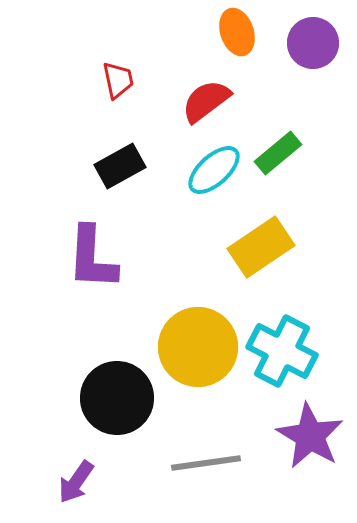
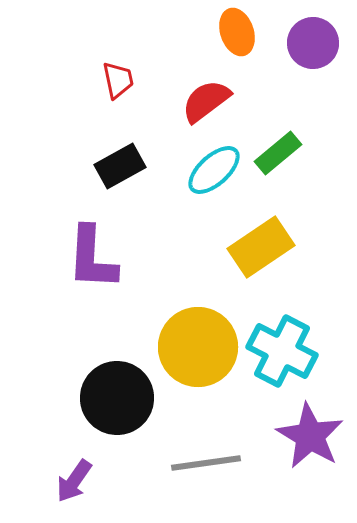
purple arrow: moved 2 px left, 1 px up
